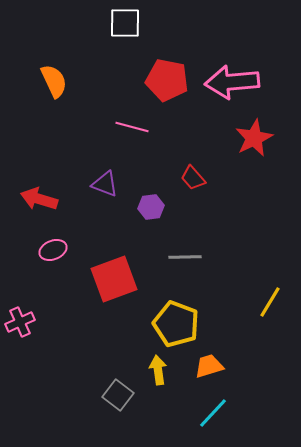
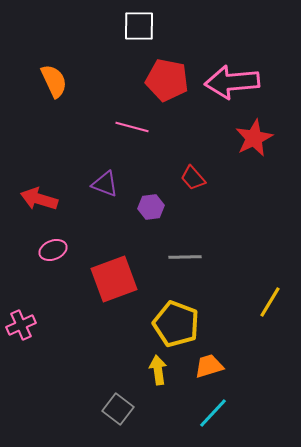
white square: moved 14 px right, 3 px down
pink cross: moved 1 px right, 3 px down
gray square: moved 14 px down
